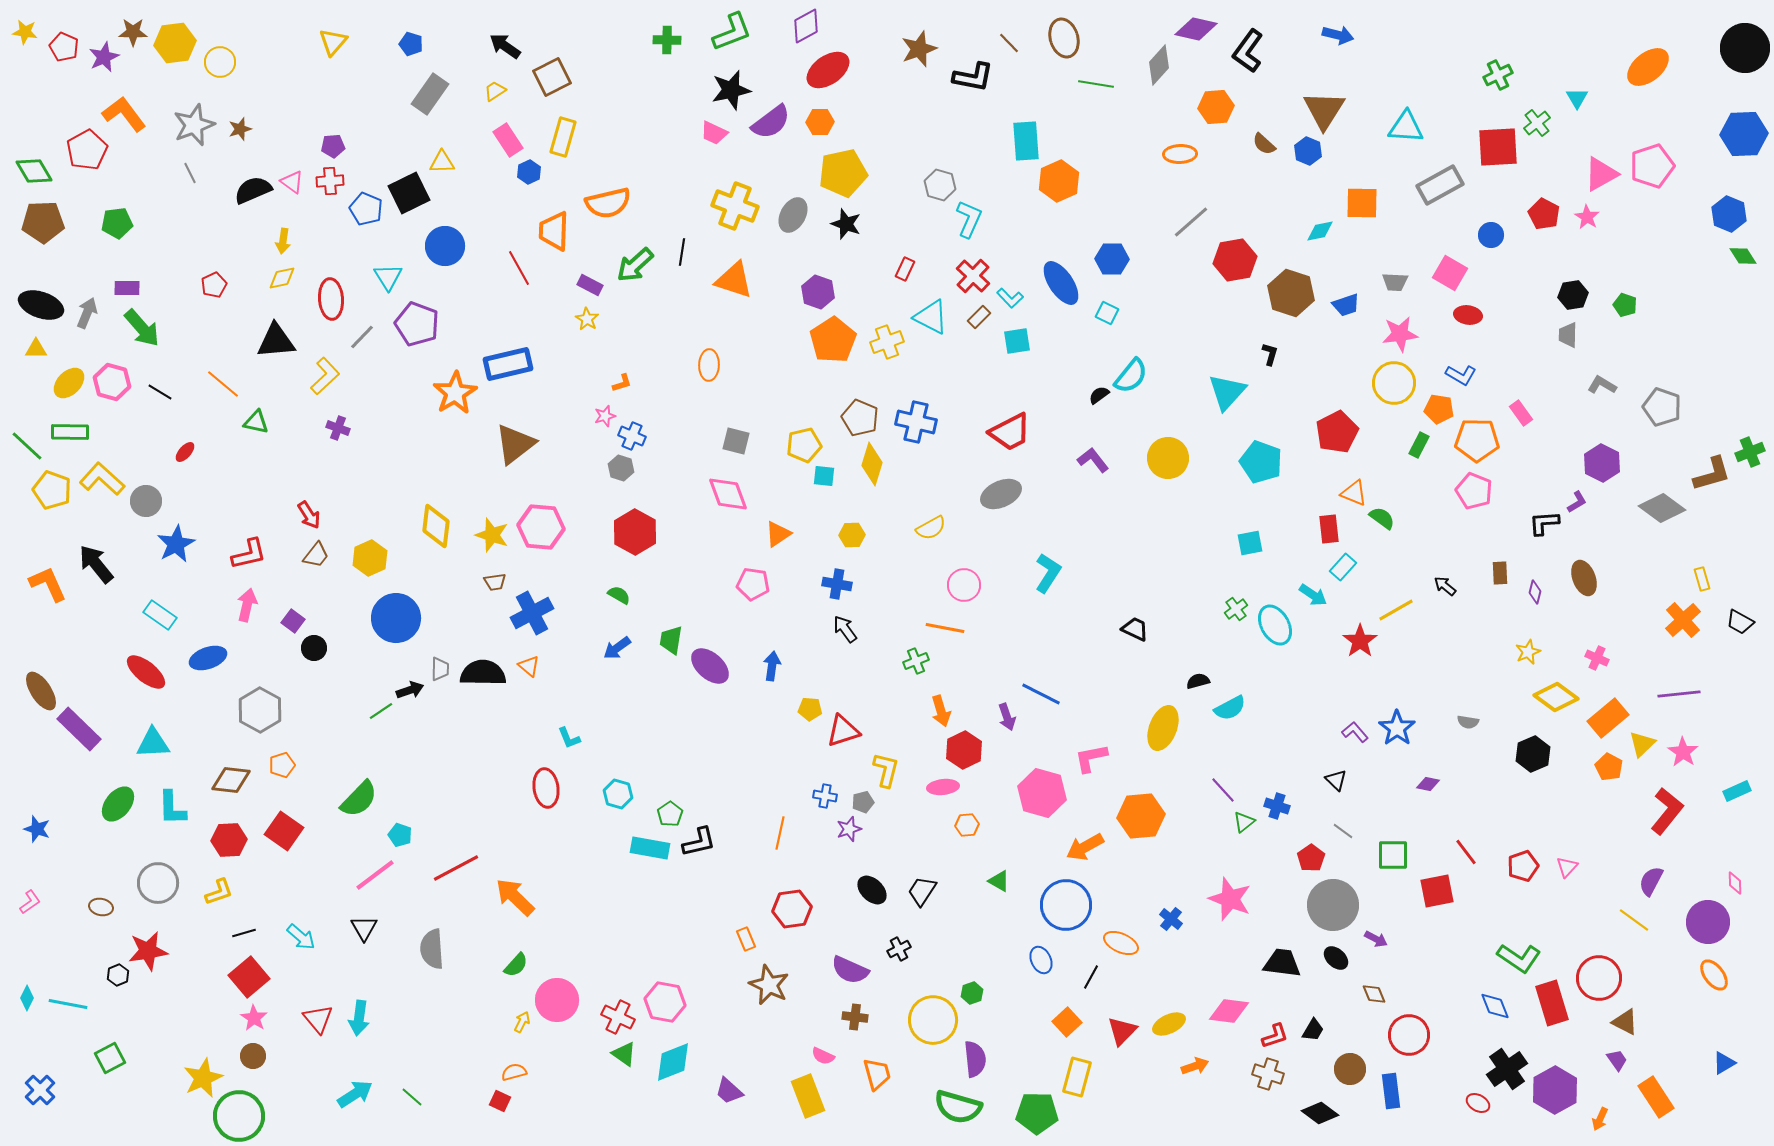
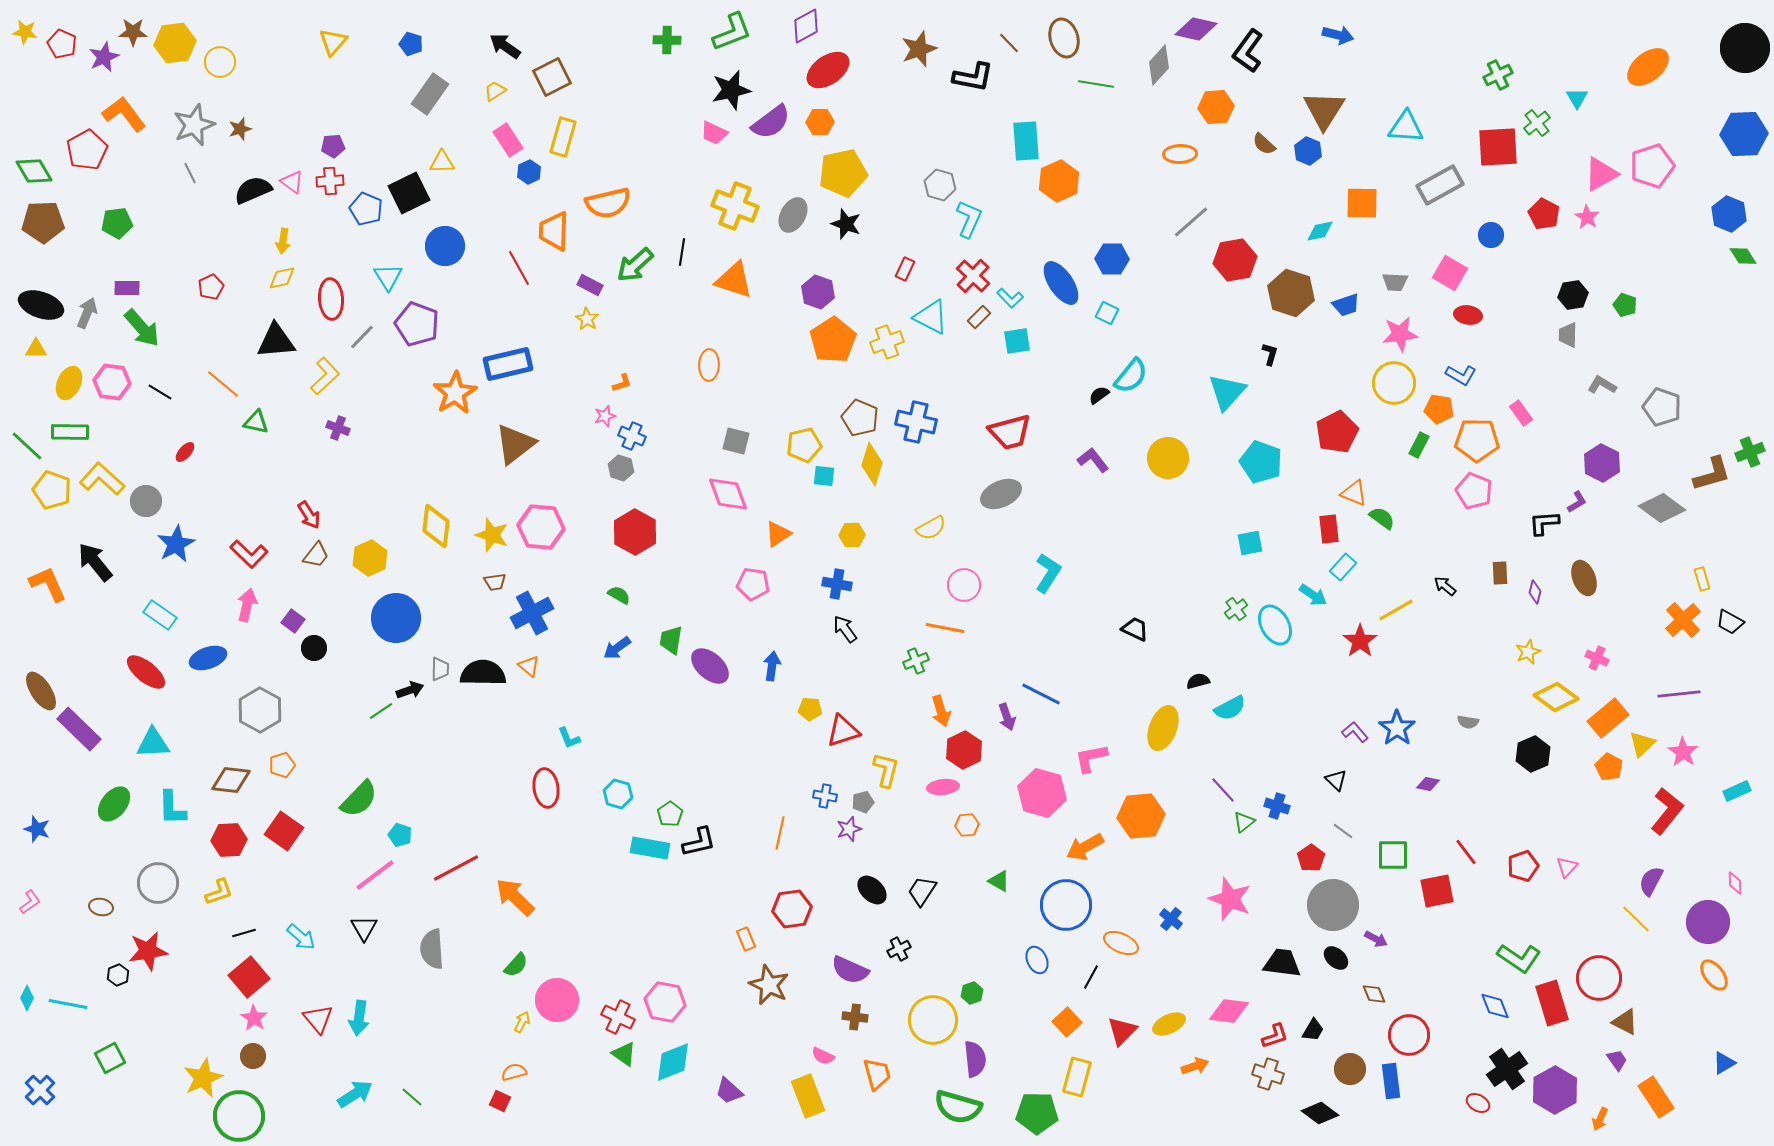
red pentagon at (64, 47): moved 2 px left, 3 px up
red pentagon at (214, 285): moved 3 px left, 2 px down
pink hexagon at (112, 382): rotated 9 degrees counterclockwise
yellow ellipse at (69, 383): rotated 20 degrees counterclockwise
red trapezoid at (1010, 432): rotated 12 degrees clockwise
red L-shape at (249, 554): rotated 57 degrees clockwise
black arrow at (96, 564): moved 1 px left, 2 px up
black trapezoid at (1740, 622): moved 10 px left
green ellipse at (118, 804): moved 4 px left
yellow line at (1634, 920): moved 2 px right, 1 px up; rotated 8 degrees clockwise
blue ellipse at (1041, 960): moved 4 px left
blue rectangle at (1391, 1091): moved 10 px up
